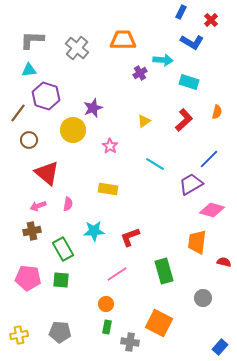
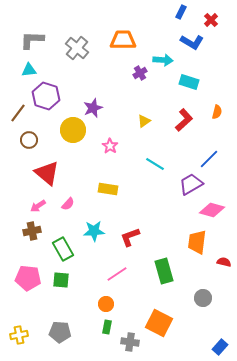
pink semicircle at (68, 204): rotated 32 degrees clockwise
pink arrow at (38, 206): rotated 14 degrees counterclockwise
